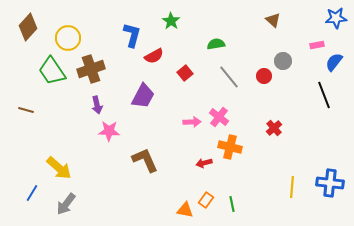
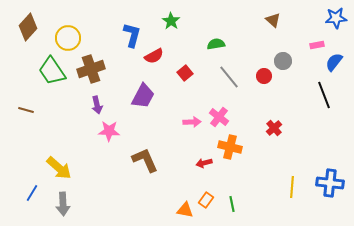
gray arrow: moved 3 px left; rotated 40 degrees counterclockwise
